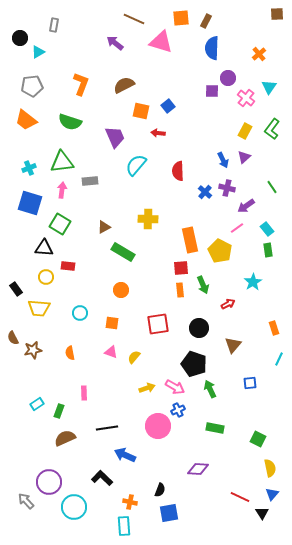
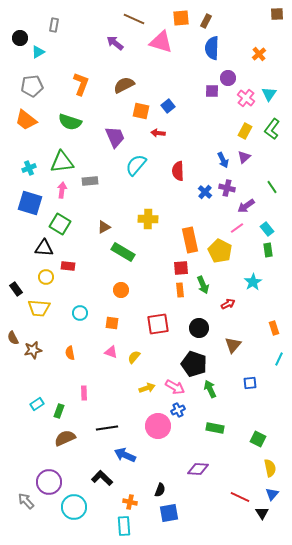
cyan triangle at (269, 87): moved 7 px down
